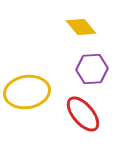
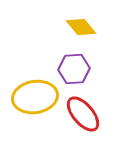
purple hexagon: moved 18 px left
yellow ellipse: moved 8 px right, 5 px down
